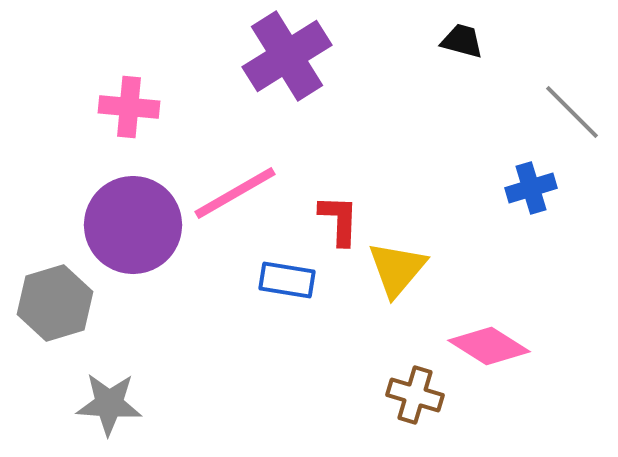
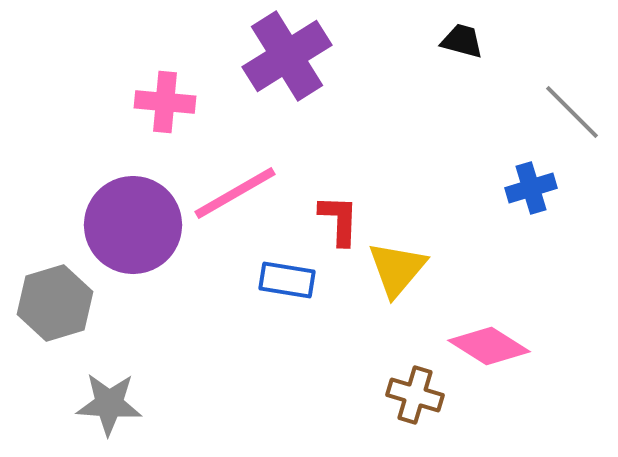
pink cross: moved 36 px right, 5 px up
